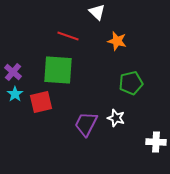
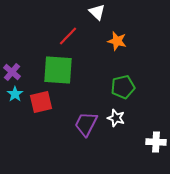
red line: rotated 65 degrees counterclockwise
purple cross: moved 1 px left
green pentagon: moved 8 px left, 4 px down
